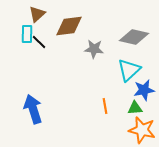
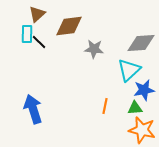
gray diamond: moved 7 px right, 6 px down; rotated 16 degrees counterclockwise
orange line: rotated 21 degrees clockwise
